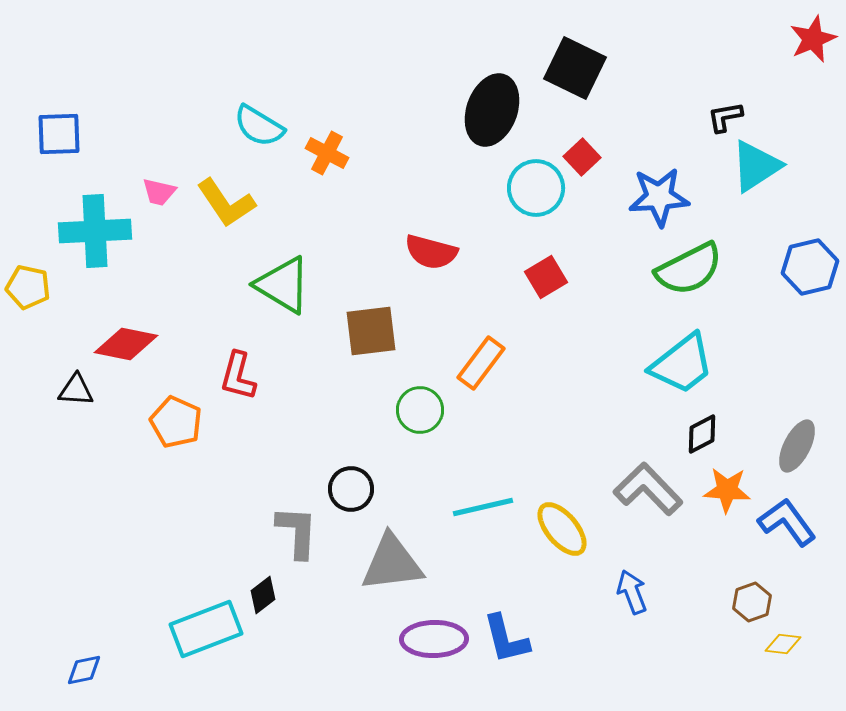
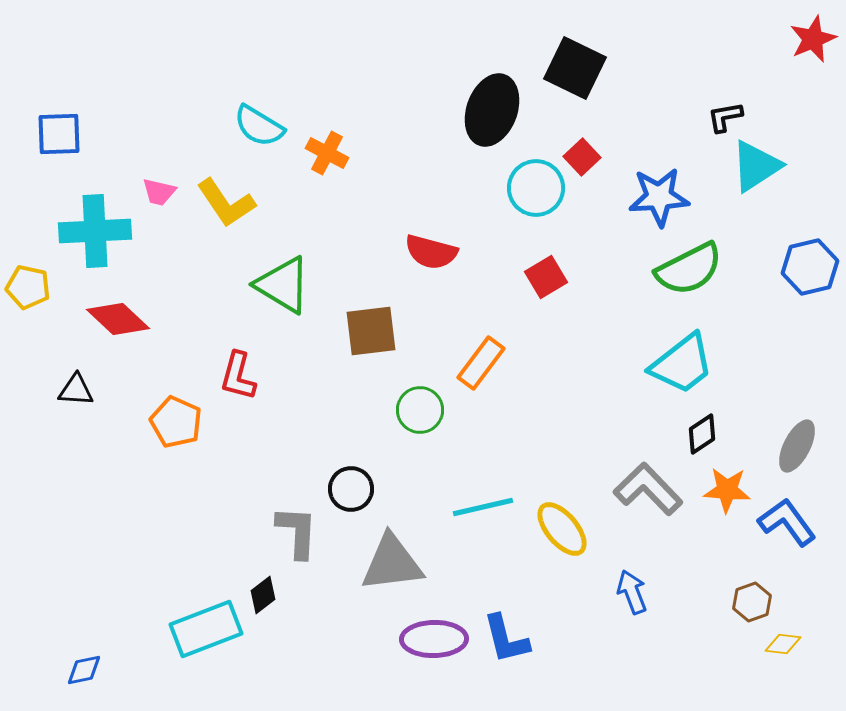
red diamond at (126, 344): moved 8 px left, 25 px up; rotated 32 degrees clockwise
black diamond at (702, 434): rotated 6 degrees counterclockwise
